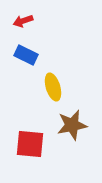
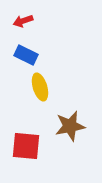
yellow ellipse: moved 13 px left
brown star: moved 2 px left, 1 px down
red square: moved 4 px left, 2 px down
